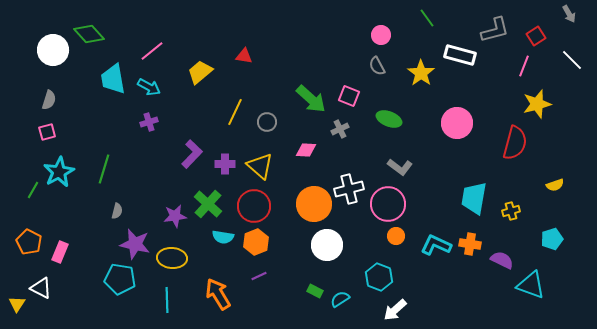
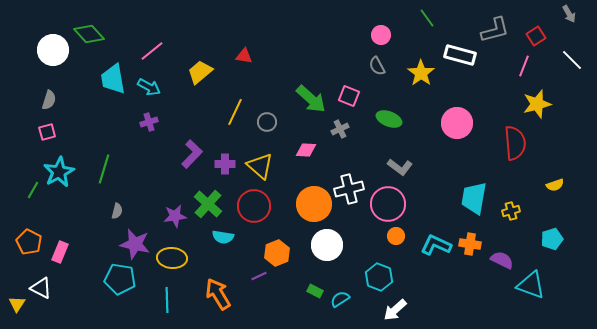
red semicircle at (515, 143): rotated 20 degrees counterclockwise
orange hexagon at (256, 242): moved 21 px right, 11 px down
